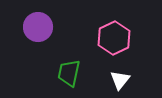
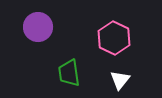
pink hexagon: rotated 8 degrees counterclockwise
green trapezoid: rotated 20 degrees counterclockwise
